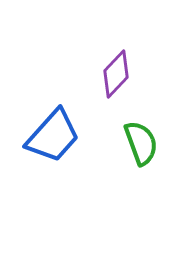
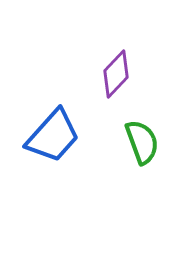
green semicircle: moved 1 px right, 1 px up
